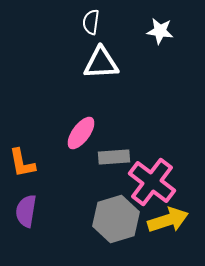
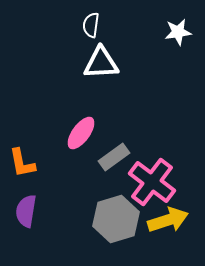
white semicircle: moved 3 px down
white star: moved 18 px right, 1 px down; rotated 16 degrees counterclockwise
gray rectangle: rotated 32 degrees counterclockwise
